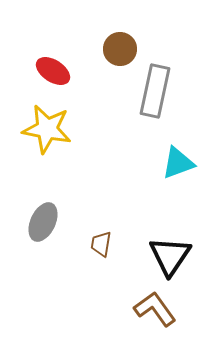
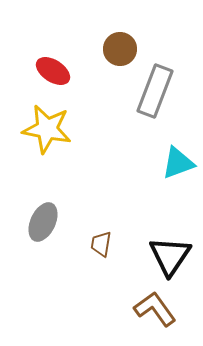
gray rectangle: rotated 9 degrees clockwise
